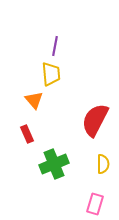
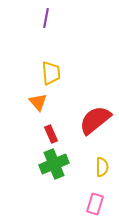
purple line: moved 9 px left, 28 px up
yellow trapezoid: moved 1 px up
orange triangle: moved 4 px right, 2 px down
red semicircle: rotated 24 degrees clockwise
red rectangle: moved 24 px right
yellow semicircle: moved 1 px left, 3 px down
